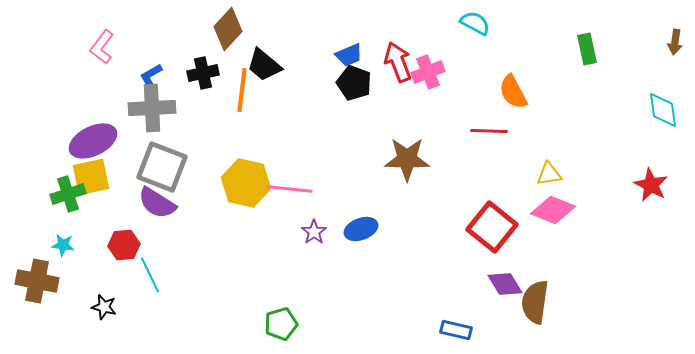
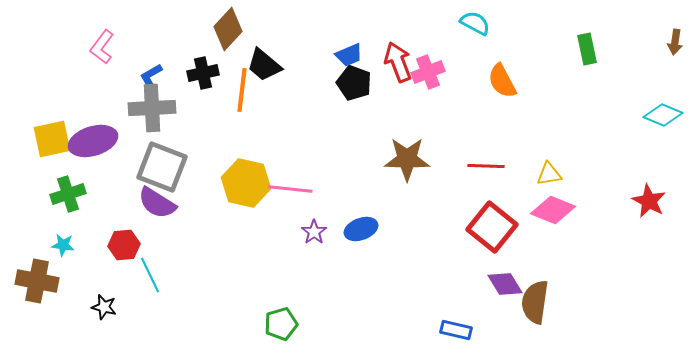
orange semicircle: moved 11 px left, 11 px up
cyan diamond: moved 5 px down; rotated 60 degrees counterclockwise
red line: moved 3 px left, 35 px down
purple ellipse: rotated 9 degrees clockwise
yellow square: moved 39 px left, 38 px up
red star: moved 2 px left, 16 px down
